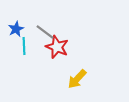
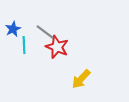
blue star: moved 3 px left
cyan line: moved 1 px up
yellow arrow: moved 4 px right
